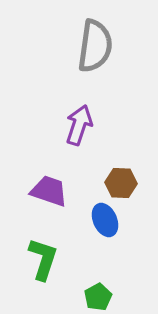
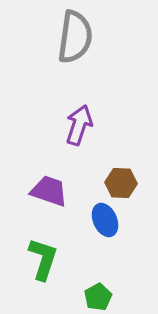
gray semicircle: moved 20 px left, 9 px up
